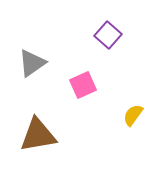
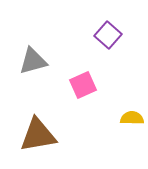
gray triangle: moved 1 px right, 2 px up; rotated 20 degrees clockwise
yellow semicircle: moved 1 px left, 3 px down; rotated 55 degrees clockwise
